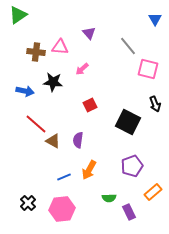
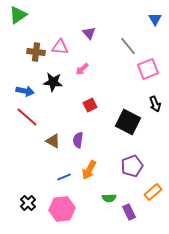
pink square: rotated 35 degrees counterclockwise
red line: moved 9 px left, 7 px up
